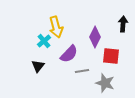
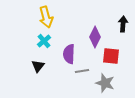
yellow arrow: moved 10 px left, 10 px up
purple semicircle: rotated 138 degrees clockwise
